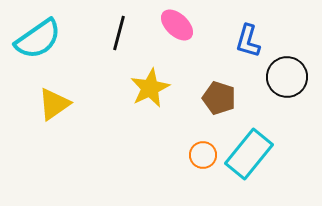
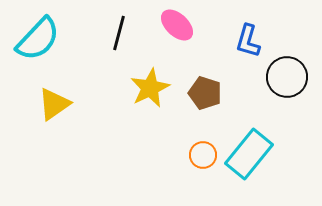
cyan semicircle: rotated 12 degrees counterclockwise
brown pentagon: moved 14 px left, 5 px up
